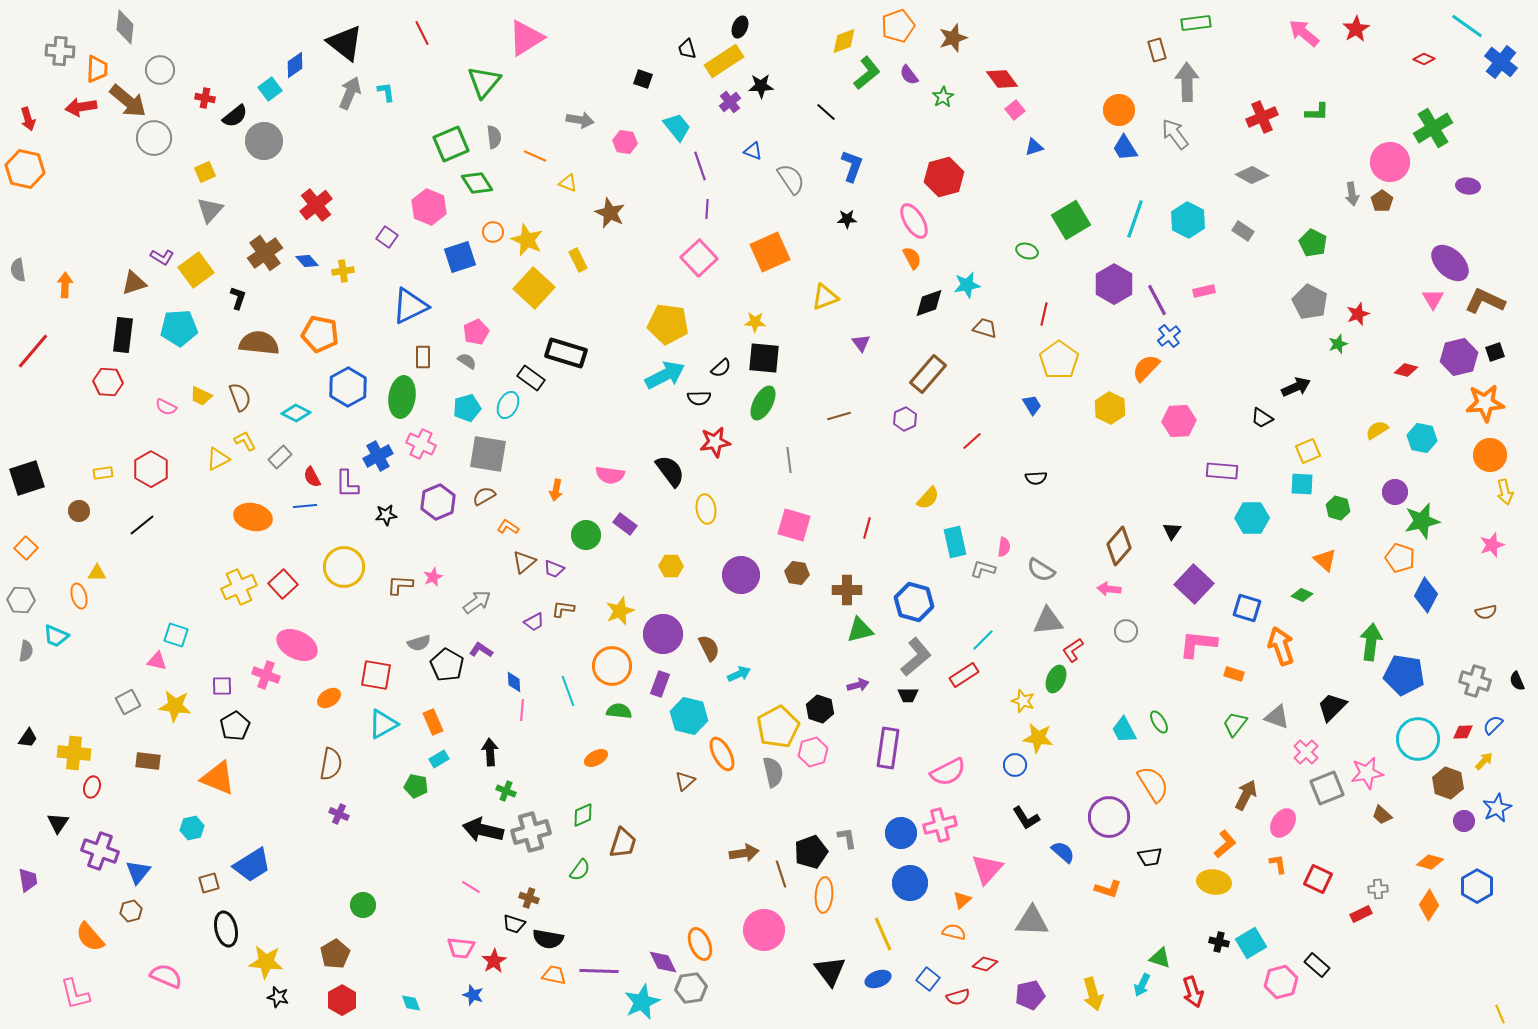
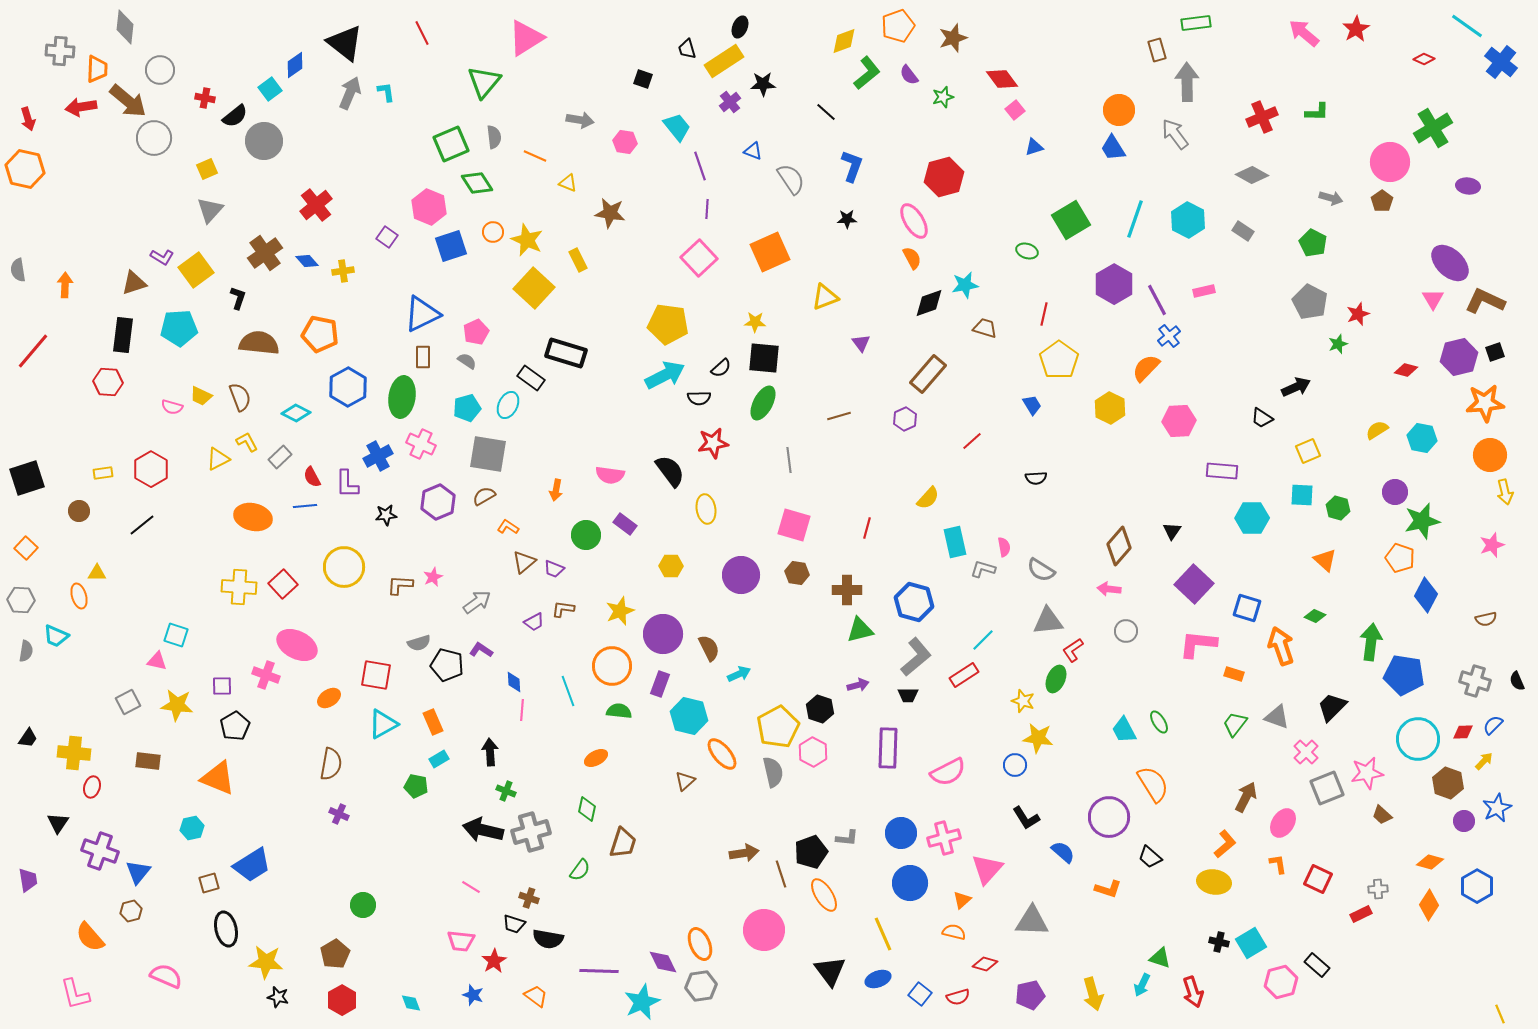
black star at (761, 86): moved 2 px right, 2 px up
green star at (943, 97): rotated 15 degrees clockwise
blue trapezoid at (1125, 148): moved 12 px left
yellow square at (205, 172): moved 2 px right, 3 px up
gray arrow at (1352, 194): moved 21 px left, 4 px down; rotated 65 degrees counterclockwise
brown star at (610, 213): rotated 16 degrees counterclockwise
blue square at (460, 257): moved 9 px left, 11 px up
cyan star at (967, 285): moved 2 px left
blue triangle at (410, 306): moved 12 px right, 8 px down
pink semicircle at (166, 407): moved 6 px right; rotated 10 degrees counterclockwise
yellow L-shape at (245, 441): moved 2 px right, 1 px down
red star at (715, 442): moved 2 px left, 1 px down
cyan square at (1302, 484): moved 11 px down
pink semicircle at (1004, 547): rotated 18 degrees counterclockwise
yellow cross at (239, 587): rotated 28 degrees clockwise
green diamond at (1302, 595): moved 13 px right, 21 px down
brown semicircle at (1486, 612): moved 7 px down
black pentagon at (447, 665): rotated 16 degrees counterclockwise
yellow star at (175, 706): moved 2 px right, 1 px up
purple rectangle at (888, 748): rotated 6 degrees counterclockwise
pink hexagon at (813, 752): rotated 16 degrees counterclockwise
orange ellipse at (722, 754): rotated 12 degrees counterclockwise
brown arrow at (1246, 795): moved 2 px down
green diamond at (583, 815): moved 4 px right, 6 px up; rotated 55 degrees counterclockwise
pink cross at (940, 825): moved 4 px right, 13 px down
gray L-shape at (847, 838): rotated 105 degrees clockwise
black trapezoid at (1150, 857): rotated 50 degrees clockwise
orange ellipse at (824, 895): rotated 36 degrees counterclockwise
pink trapezoid at (461, 948): moved 7 px up
orange trapezoid at (554, 975): moved 18 px left, 21 px down; rotated 25 degrees clockwise
blue square at (928, 979): moved 8 px left, 15 px down
gray hexagon at (691, 988): moved 10 px right, 2 px up
